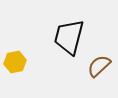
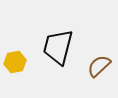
black trapezoid: moved 11 px left, 10 px down
